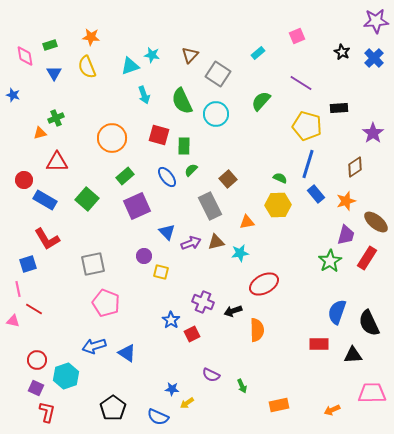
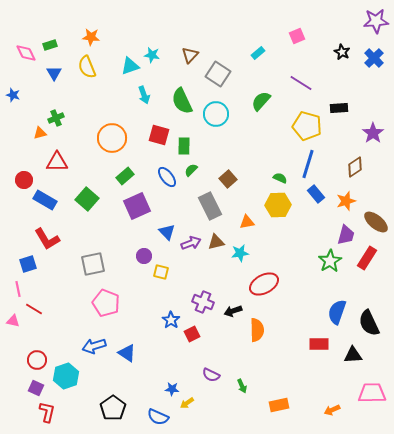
pink diamond at (25, 56): moved 1 px right, 3 px up; rotated 15 degrees counterclockwise
